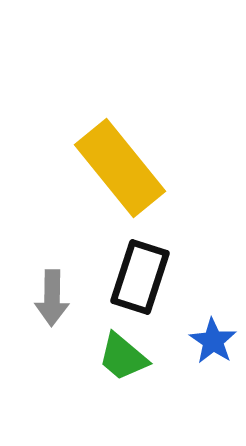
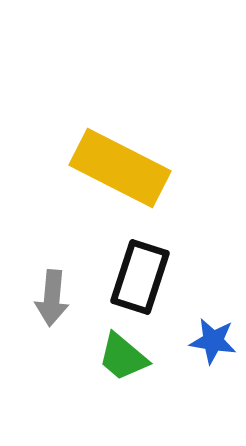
yellow rectangle: rotated 24 degrees counterclockwise
gray arrow: rotated 4 degrees clockwise
blue star: rotated 24 degrees counterclockwise
